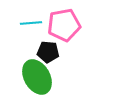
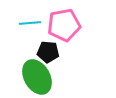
cyan line: moved 1 px left
